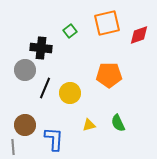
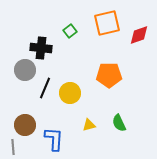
green semicircle: moved 1 px right
